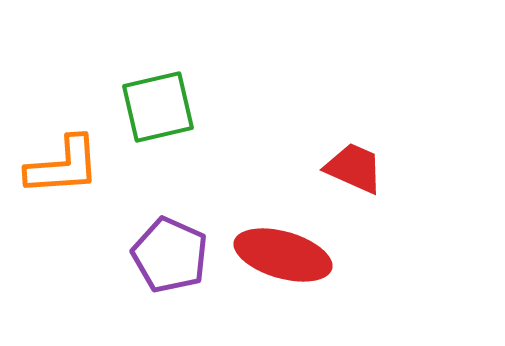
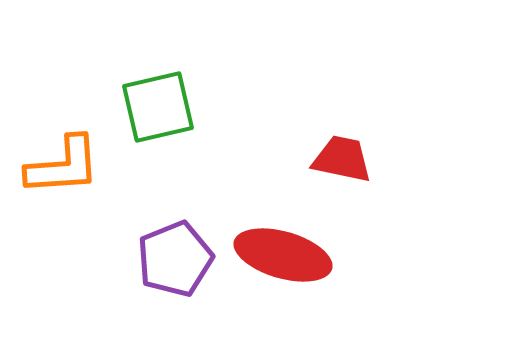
red trapezoid: moved 12 px left, 9 px up; rotated 12 degrees counterclockwise
purple pentagon: moved 5 px right, 4 px down; rotated 26 degrees clockwise
